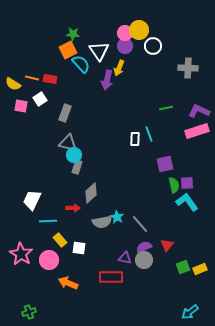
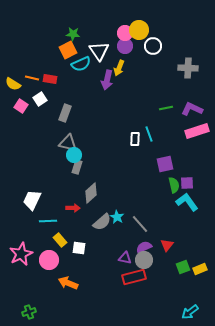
cyan semicircle at (81, 64): rotated 108 degrees clockwise
pink square at (21, 106): rotated 24 degrees clockwise
purple L-shape at (199, 111): moved 7 px left, 2 px up
gray semicircle at (102, 222): rotated 30 degrees counterclockwise
pink star at (21, 254): rotated 15 degrees clockwise
red rectangle at (111, 277): moved 23 px right; rotated 15 degrees counterclockwise
